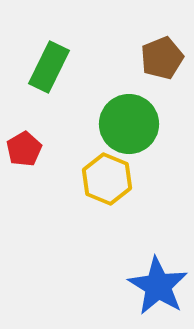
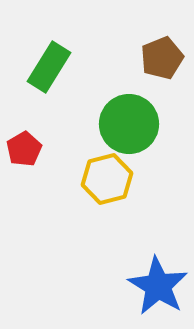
green rectangle: rotated 6 degrees clockwise
yellow hexagon: rotated 24 degrees clockwise
